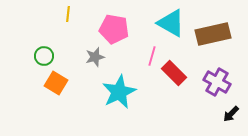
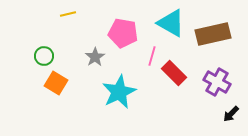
yellow line: rotated 70 degrees clockwise
pink pentagon: moved 9 px right, 4 px down
gray star: rotated 18 degrees counterclockwise
